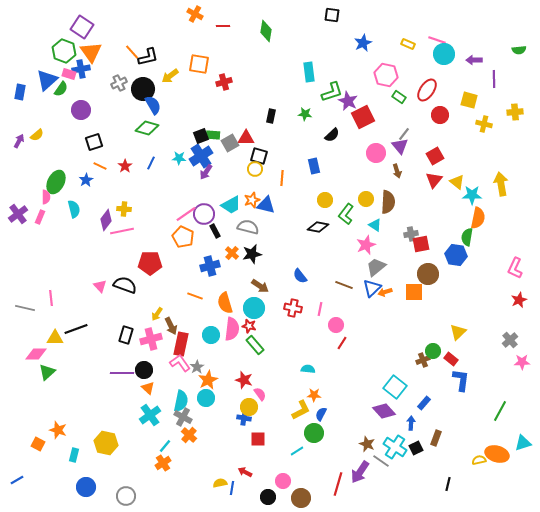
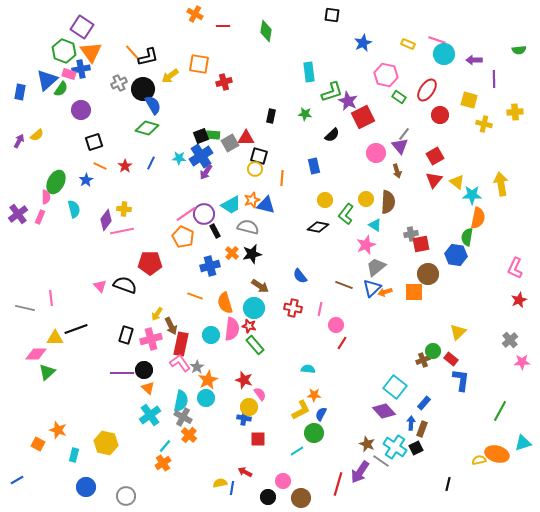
brown rectangle at (436, 438): moved 14 px left, 9 px up
